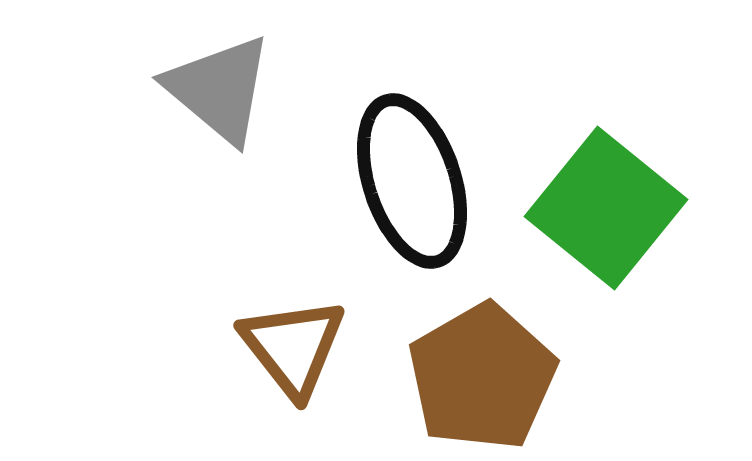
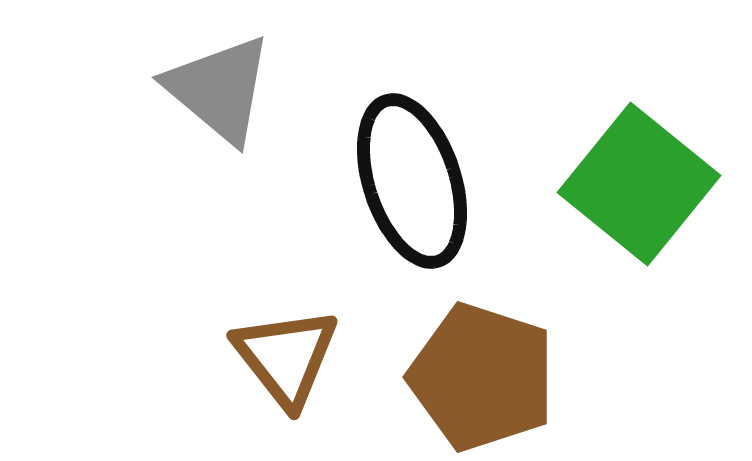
green square: moved 33 px right, 24 px up
brown triangle: moved 7 px left, 10 px down
brown pentagon: rotated 24 degrees counterclockwise
